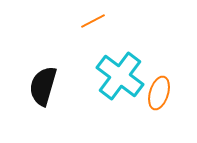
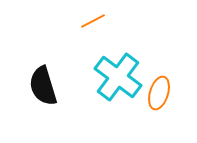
cyan cross: moved 2 px left, 1 px down
black semicircle: rotated 33 degrees counterclockwise
